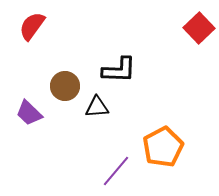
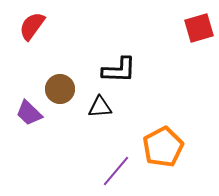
red square: rotated 28 degrees clockwise
brown circle: moved 5 px left, 3 px down
black triangle: moved 3 px right
